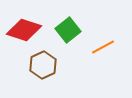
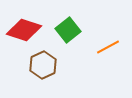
orange line: moved 5 px right
